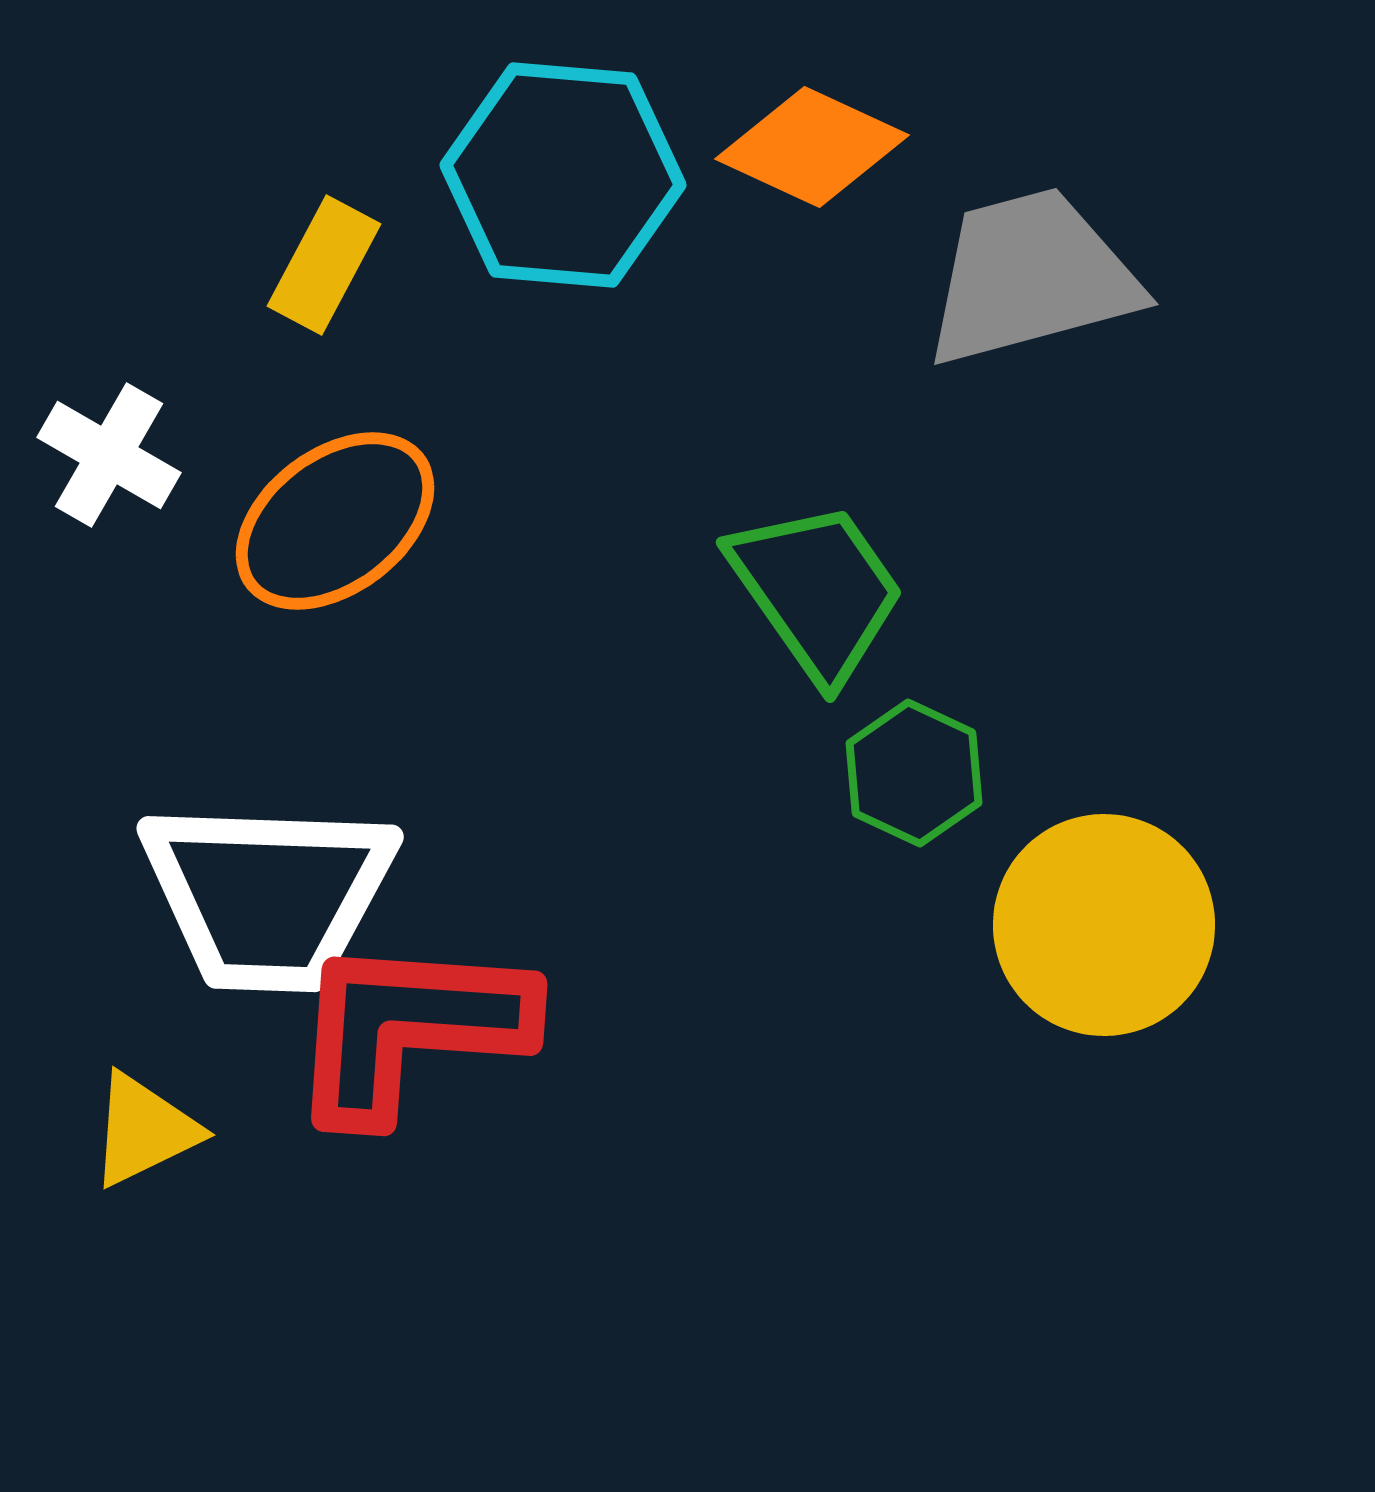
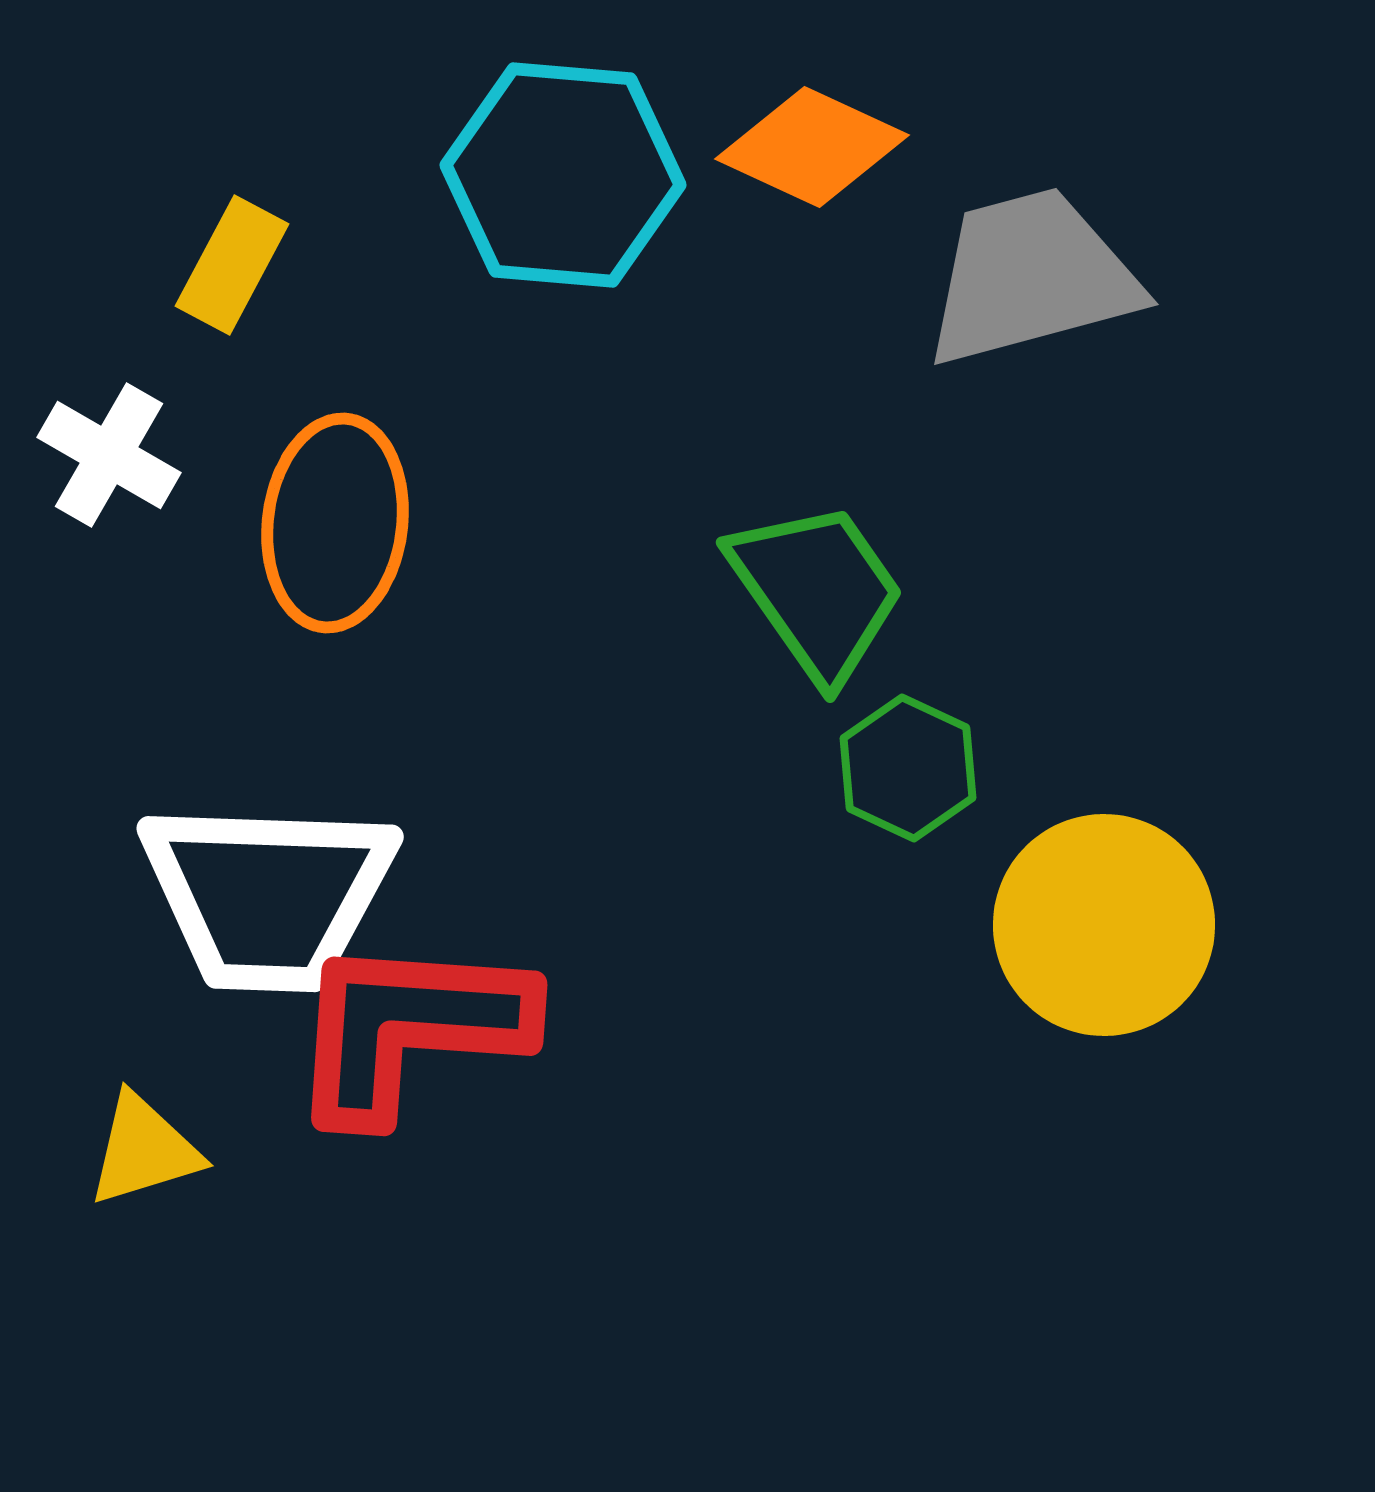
yellow rectangle: moved 92 px left
orange ellipse: moved 2 px down; rotated 46 degrees counterclockwise
green hexagon: moved 6 px left, 5 px up
yellow triangle: moved 20 px down; rotated 9 degrees clockwise
